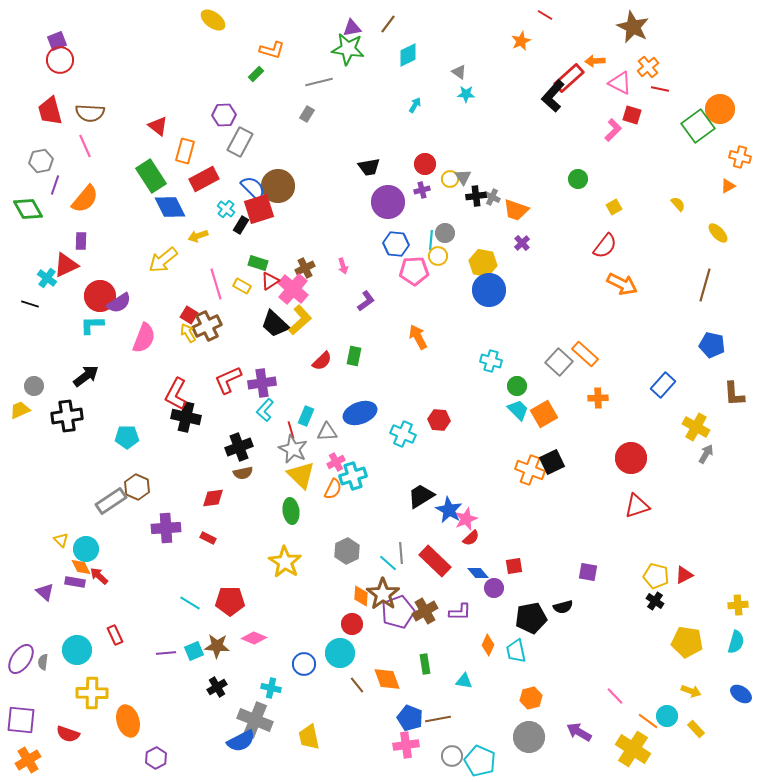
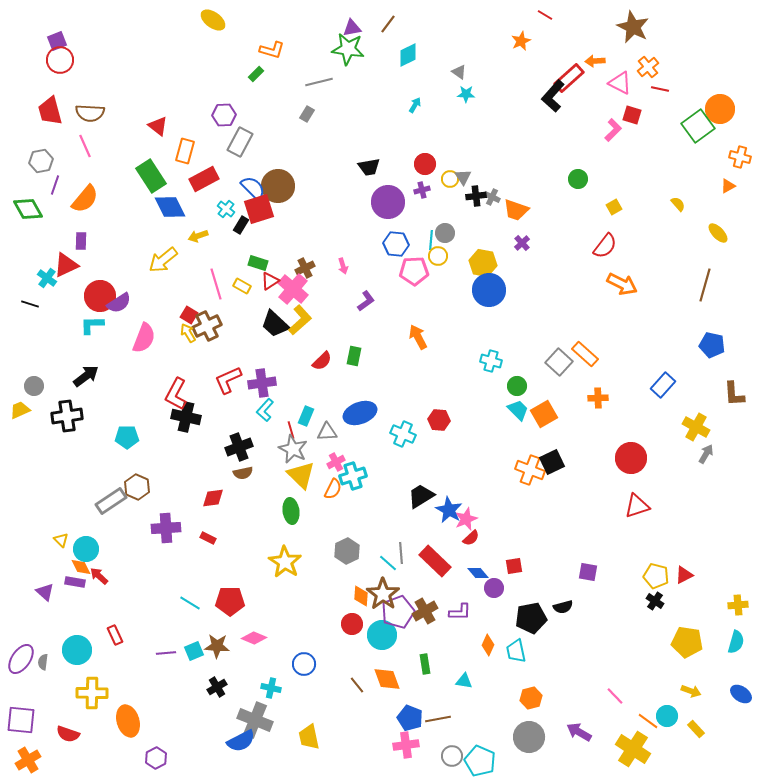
cyan circle at (340, 653): moved 42 px right, 18 px up
